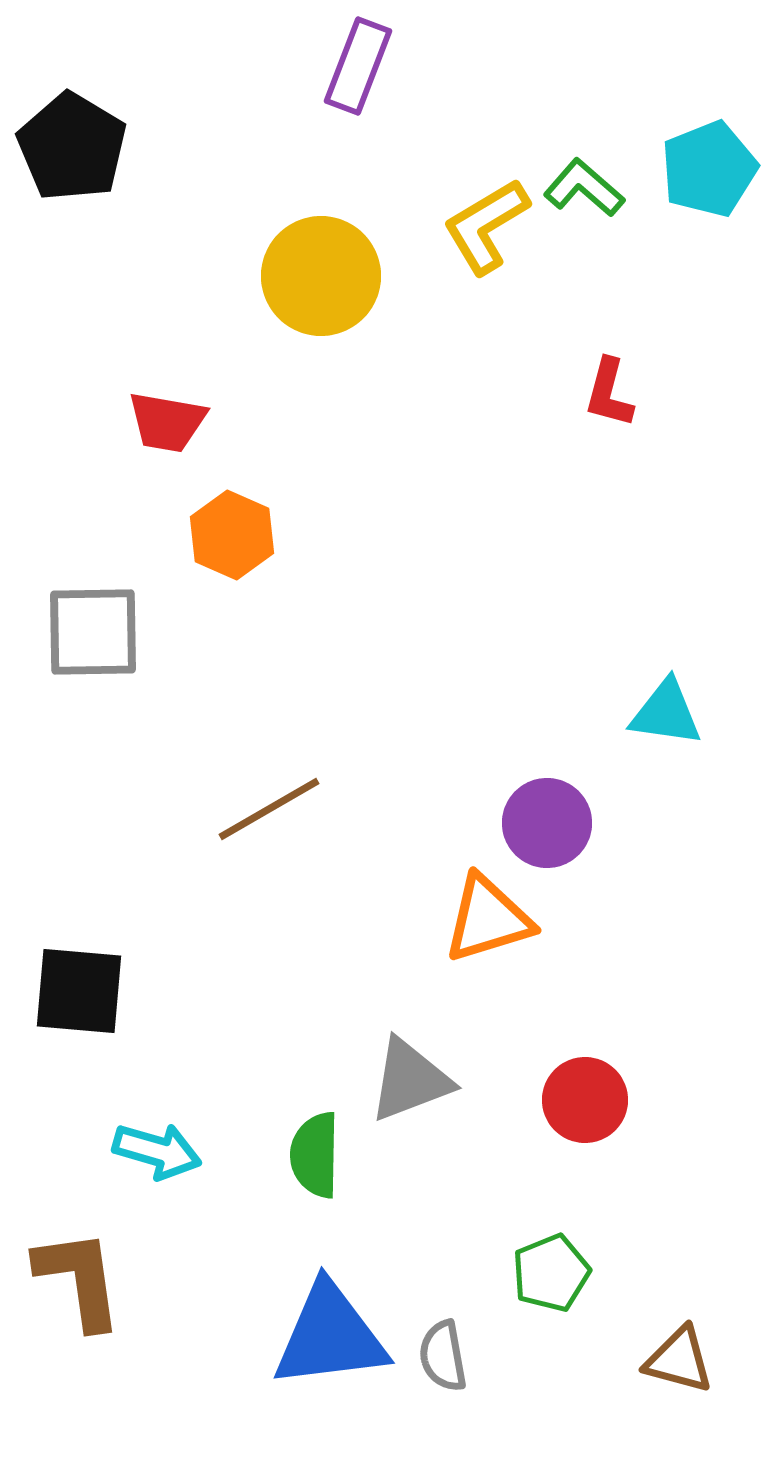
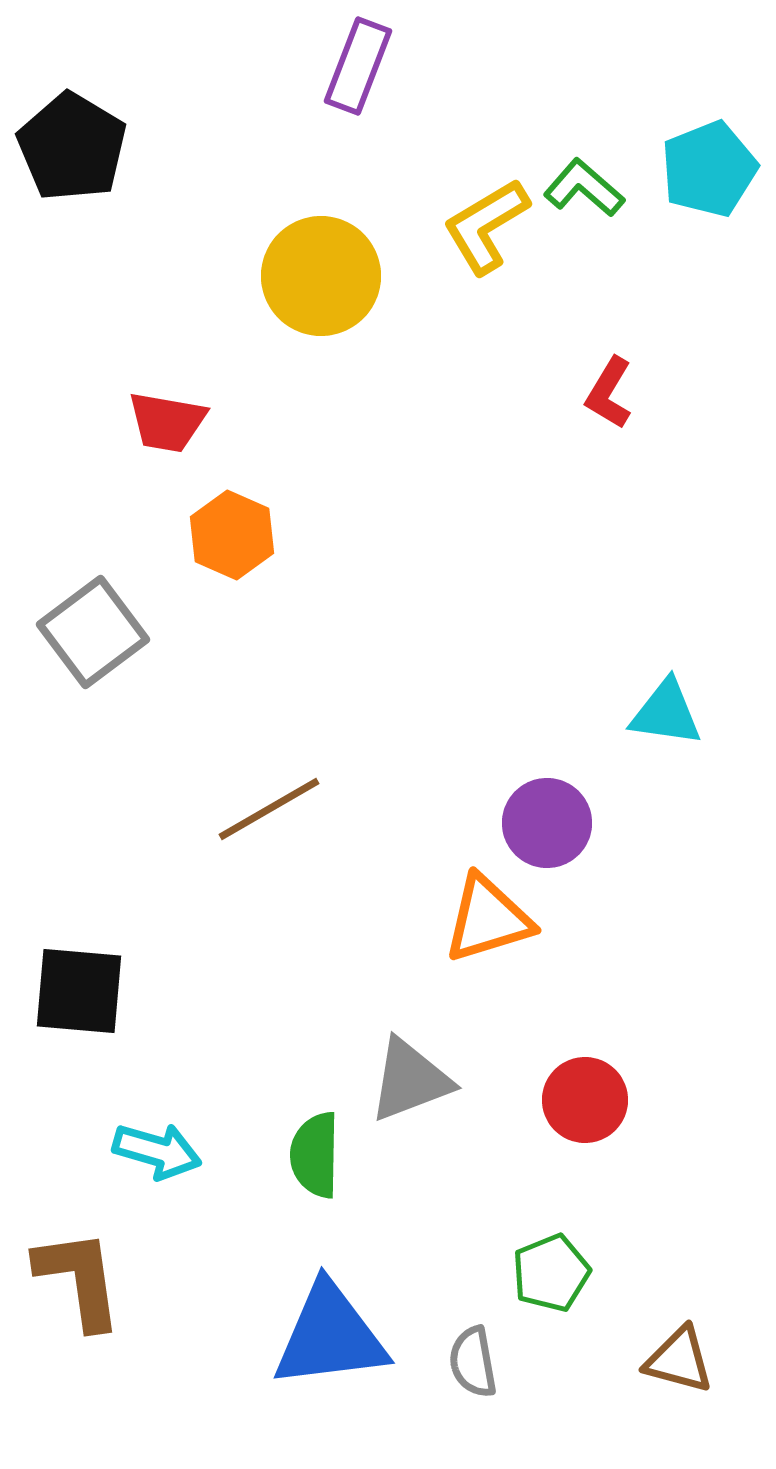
red L-shape: rotated 16 degrees clockwise
gray square: rotated 36 degrees counterclockwise
gray semicircle: moved 30 px right, 6 px down
